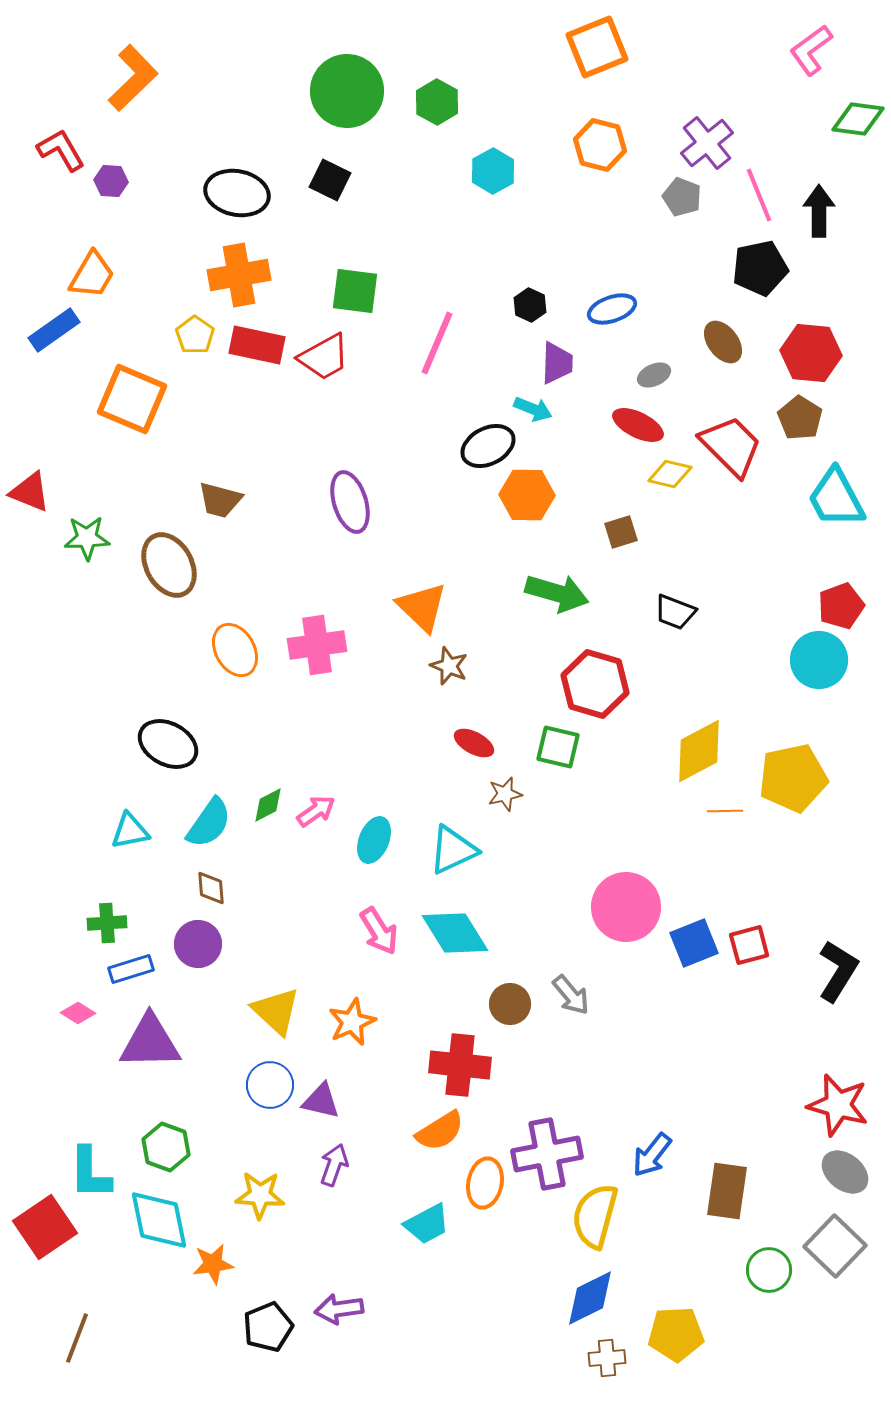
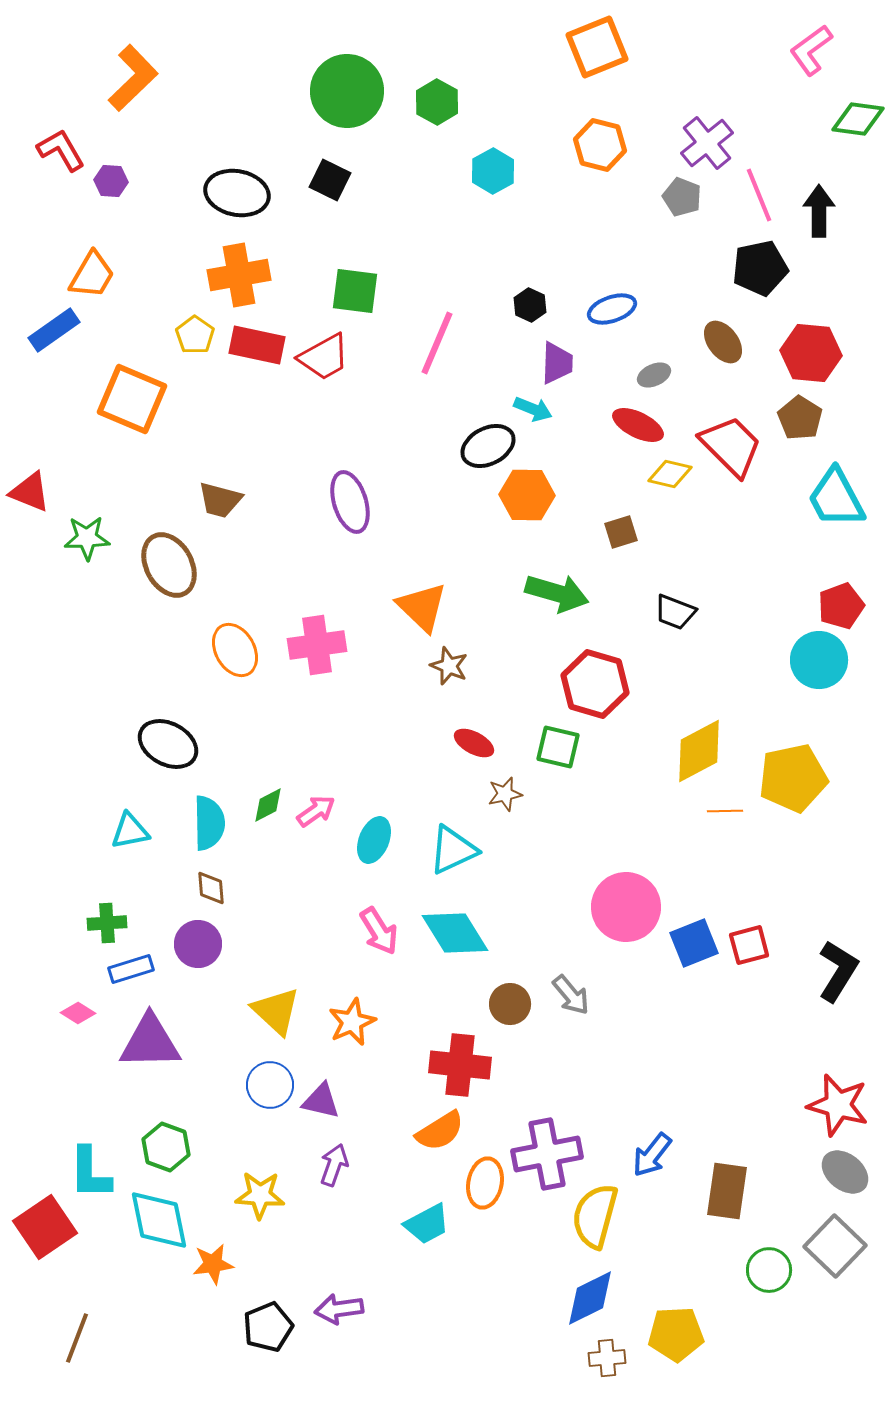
cyan semicircle at (209, 823): rotated 36 degrees counterclockwise
